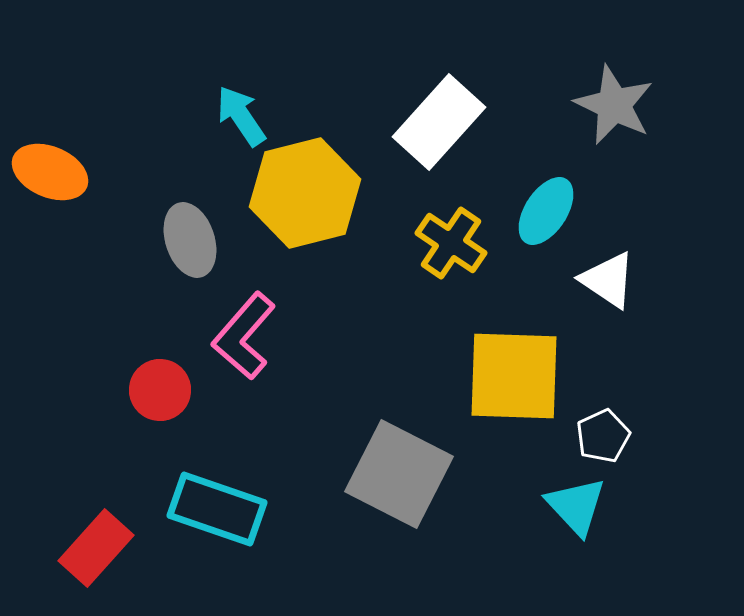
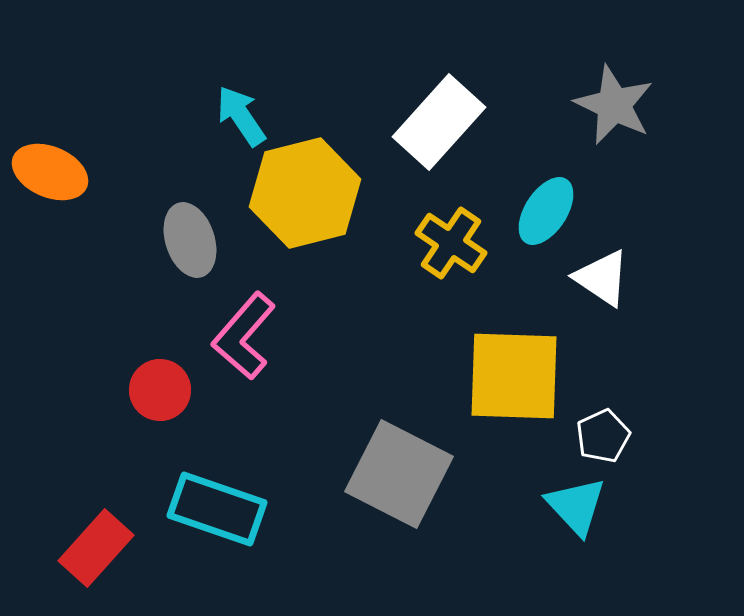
white triangle: moved 6 px left, 2 px up
